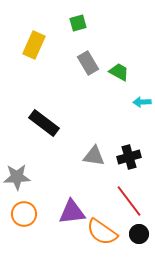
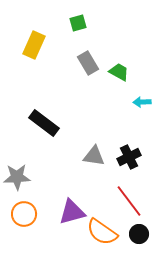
black cross: rotated 10 degrees counterclockwise
purple triangle: rotated 8 degrees counterclockwise
